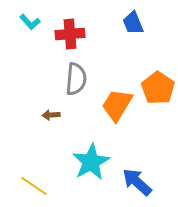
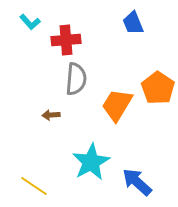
red cross: moved 4 px left, 6 px down
